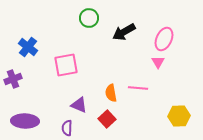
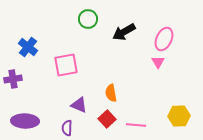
green circle: moved 1 px left, 1 px down
purple cross: rotated 12 degrees clockwise
pink line: moved 2 px left, 37 px down
